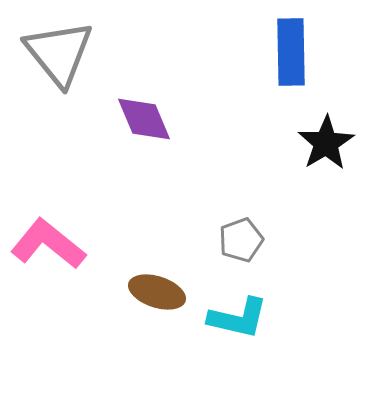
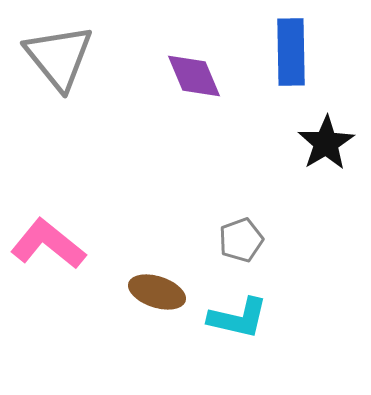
gray triangle: moved 4 px down
purple diamond: moved 50 px right, 43 px up
